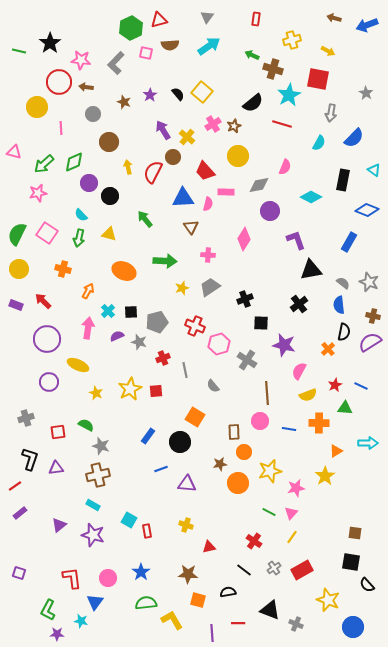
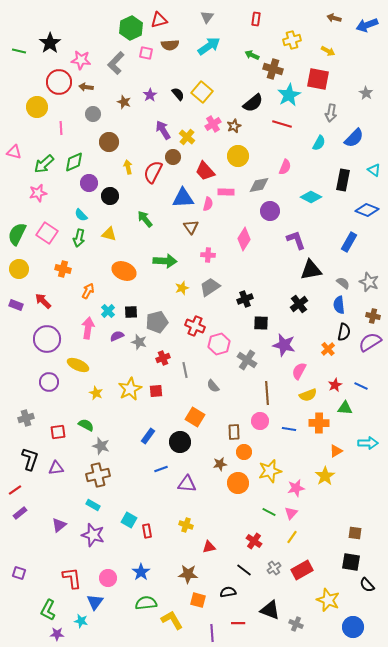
red line at (15, 486): moved 4 px down
